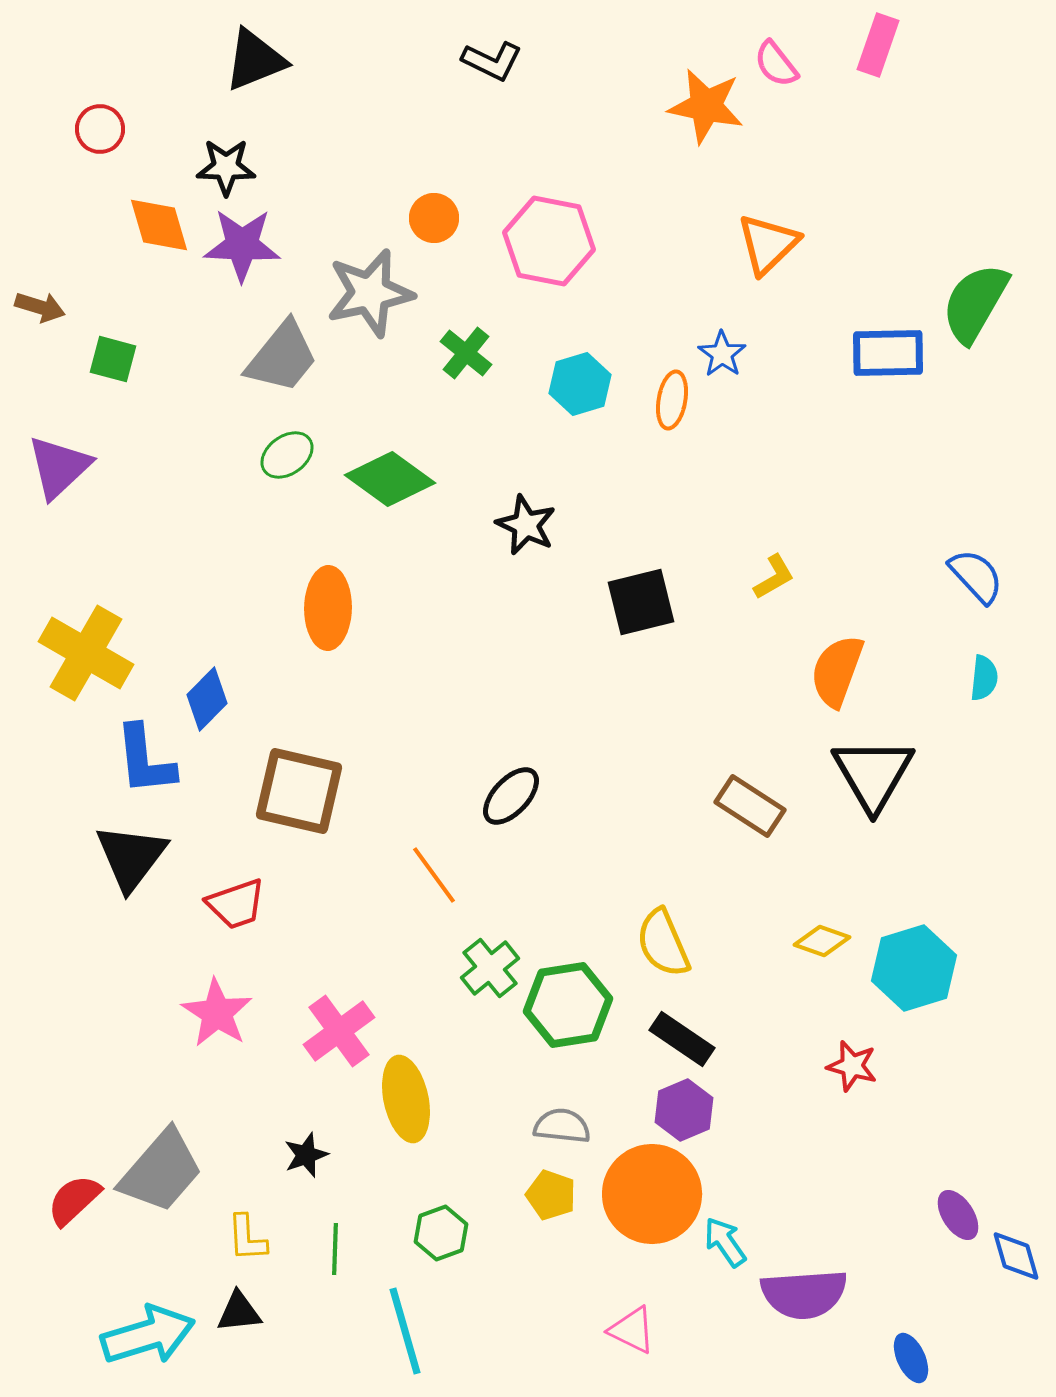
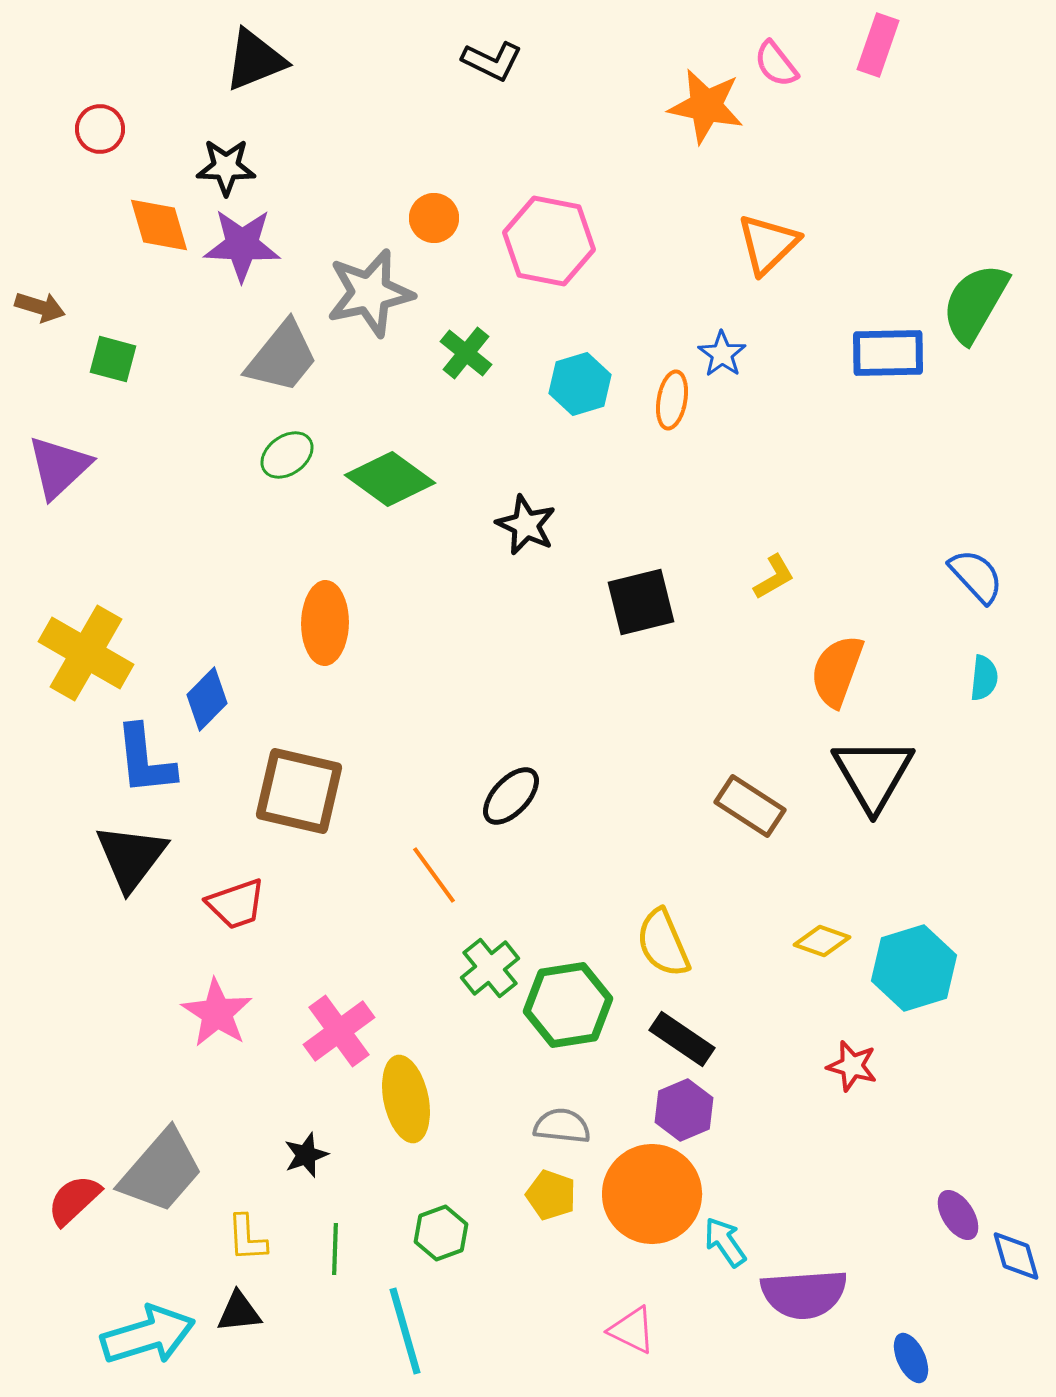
orange ellipse at (328, 608): moved 3 px left, 15 px down
